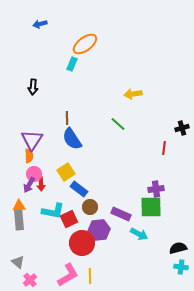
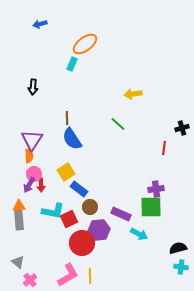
red arrow: moved 1 px down
